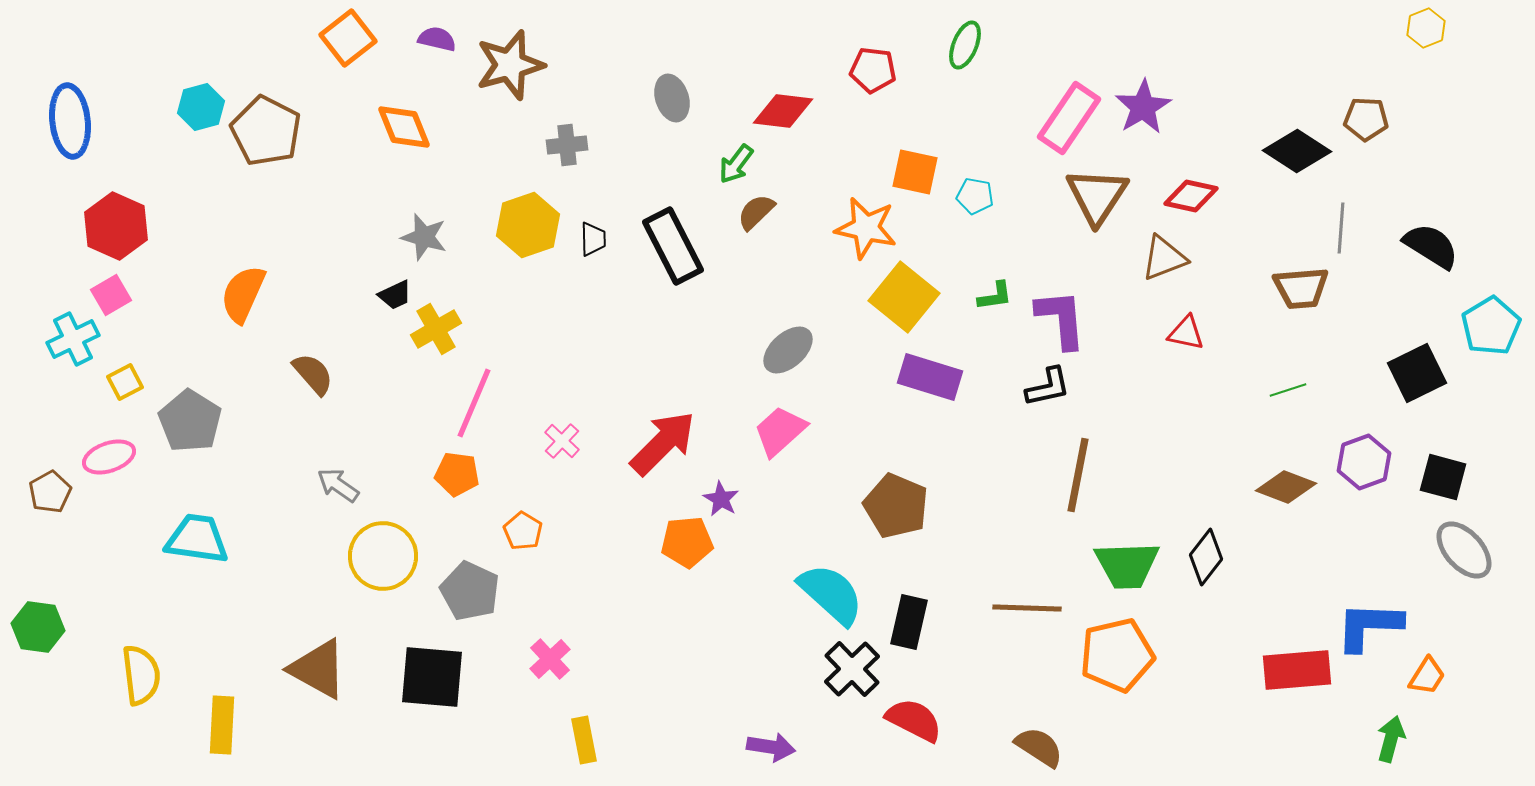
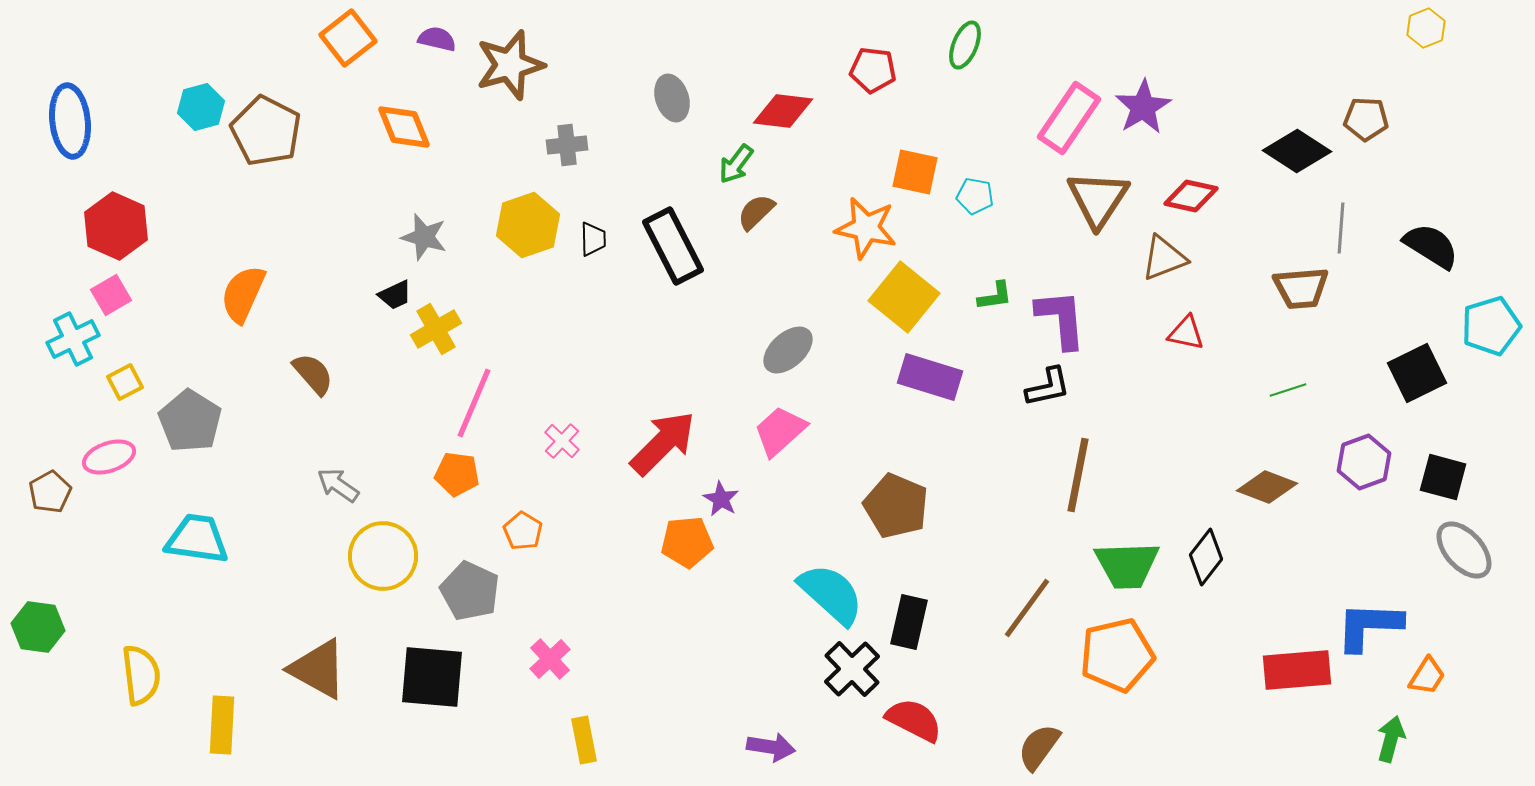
brown triangle at (1097, 196): moved 1 px right, 3 px down
cyan pentagon at (1491, 326): rotated 14 degrees clockwise
brown diamond at (1286, 487): moved 19 px left
brown line at (1027, 608): rotated 56 degrees counterclockwise
brown semicircle at (1039, 747): rotated 87 degrees counterclockwise
